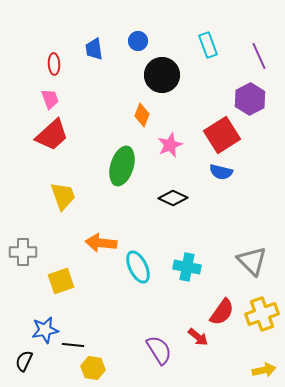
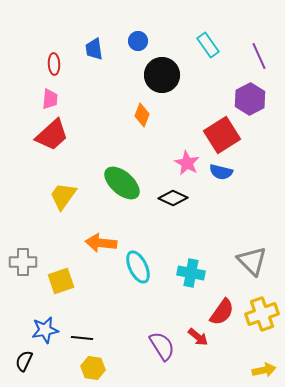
cyan rectangle: rotated 15 degrees counterclockwise
pink trapezoid: rotated 25 degrees clockwise
pink star: moved 17 px right, 18 px down; rotated 20 degrees counterclockwise
green ellipse: moved 17 px down; rotated 66 degrees counterclockwise
yellow trapezoid: rotated 124 degrees counterclockwise
gray cross: moved 10 px down
cyan cross: moved 4 px right, 6 px down
black line: moved 9 px right, 7 px up
purple semicircle: moved 3 px right, 4 px up
